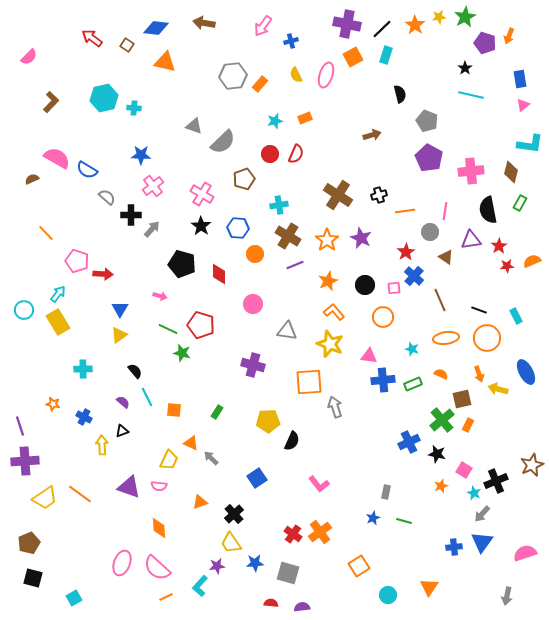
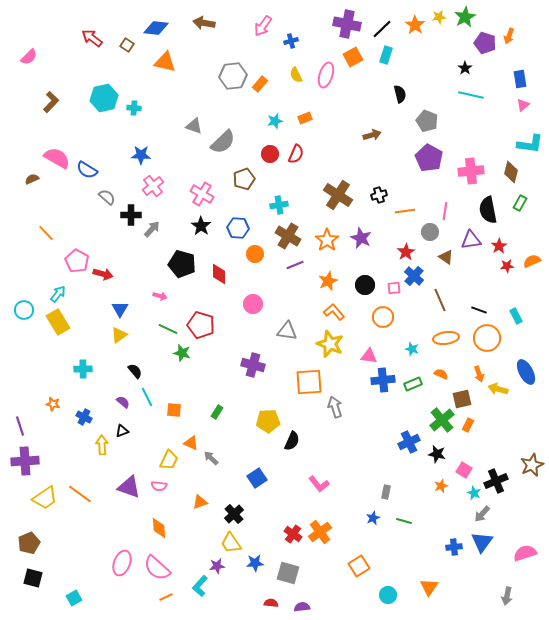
pink pentagon at (77, 261): rotated 10 degrees clockwise
red arrow at (103, 274): rotated 12 degrees clockwise
